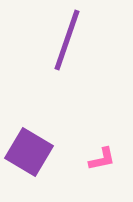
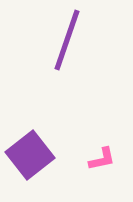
purple square: moved 1 px right, 3 px down; rotated 21 degrees clockwise
